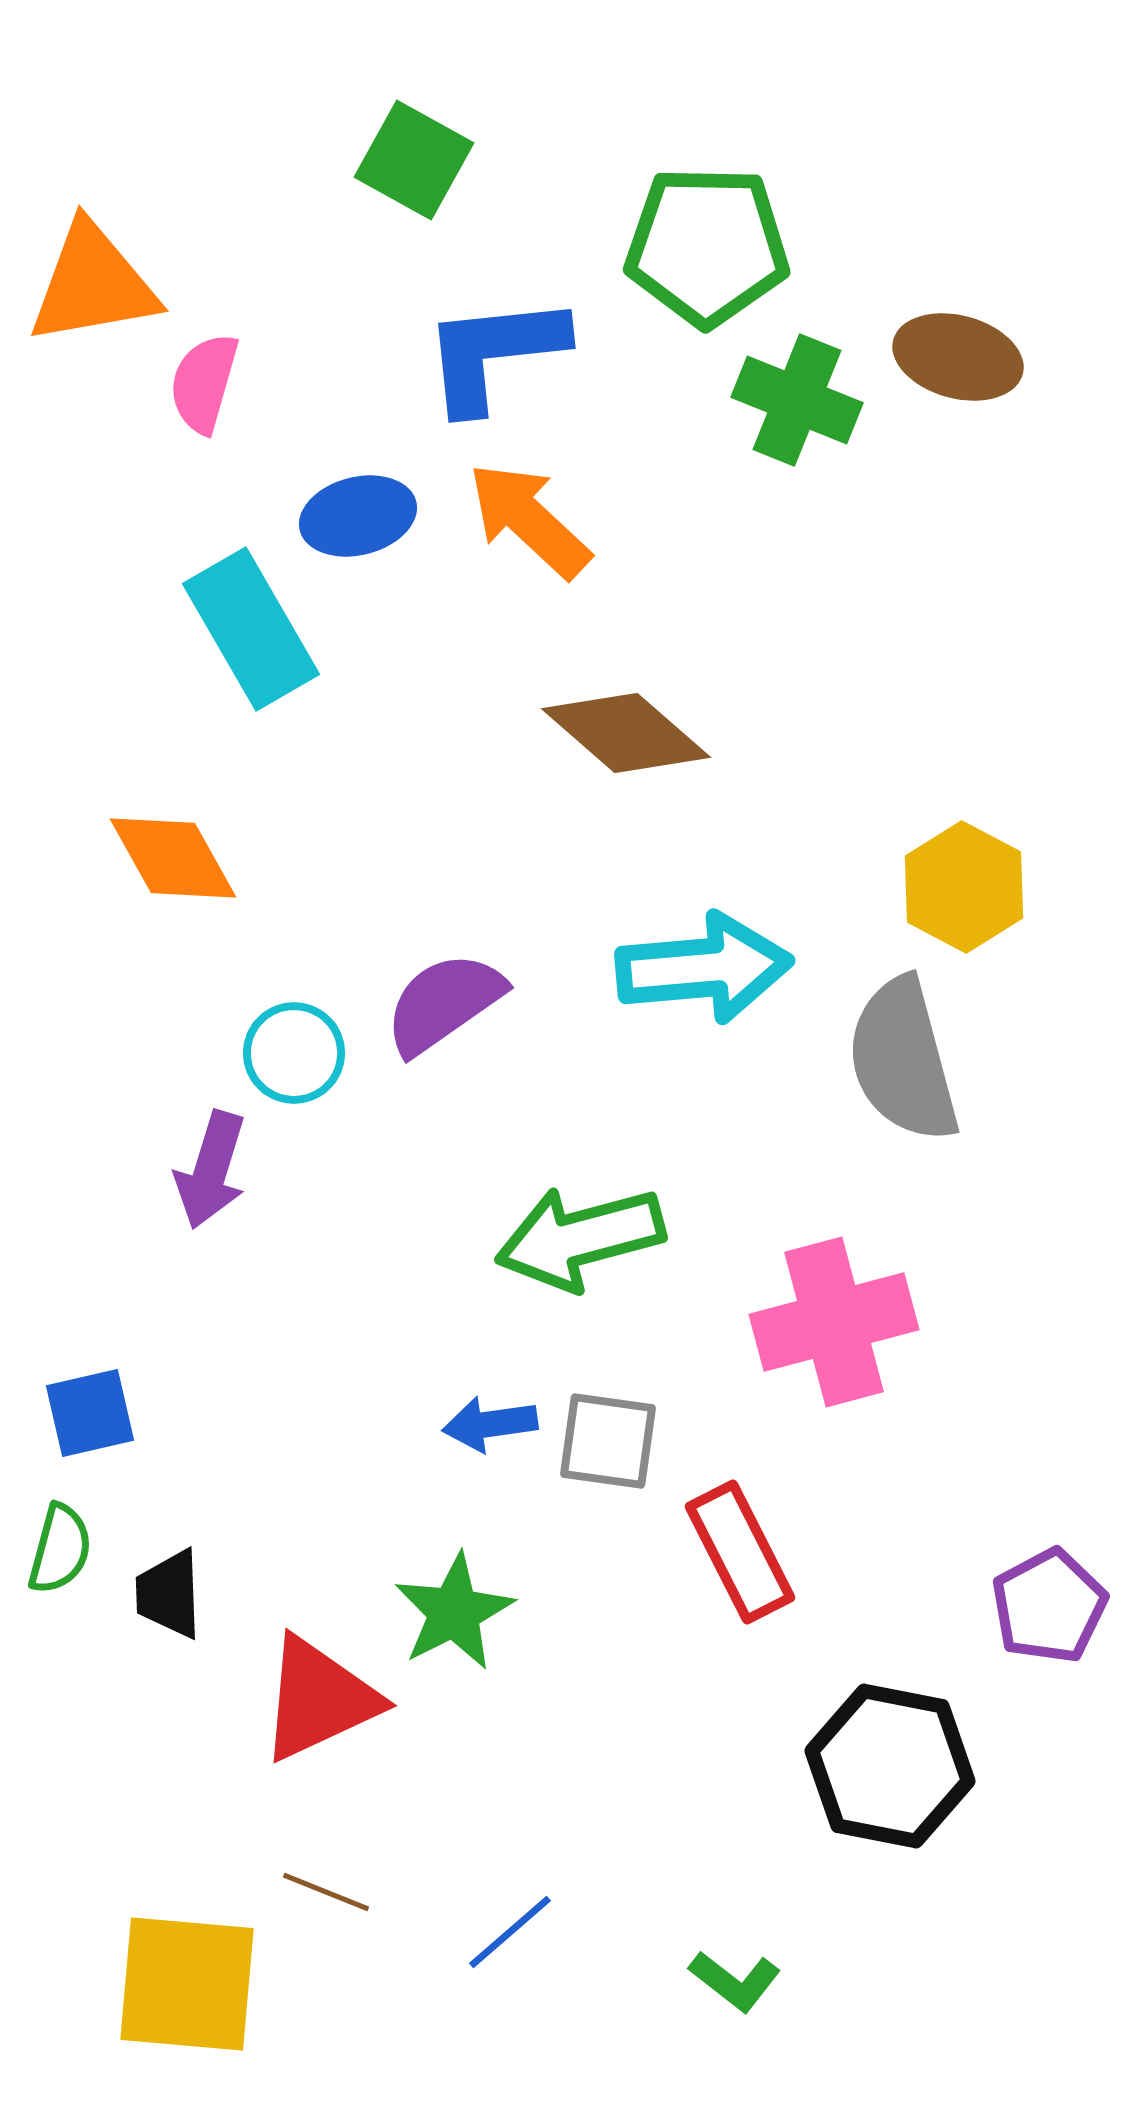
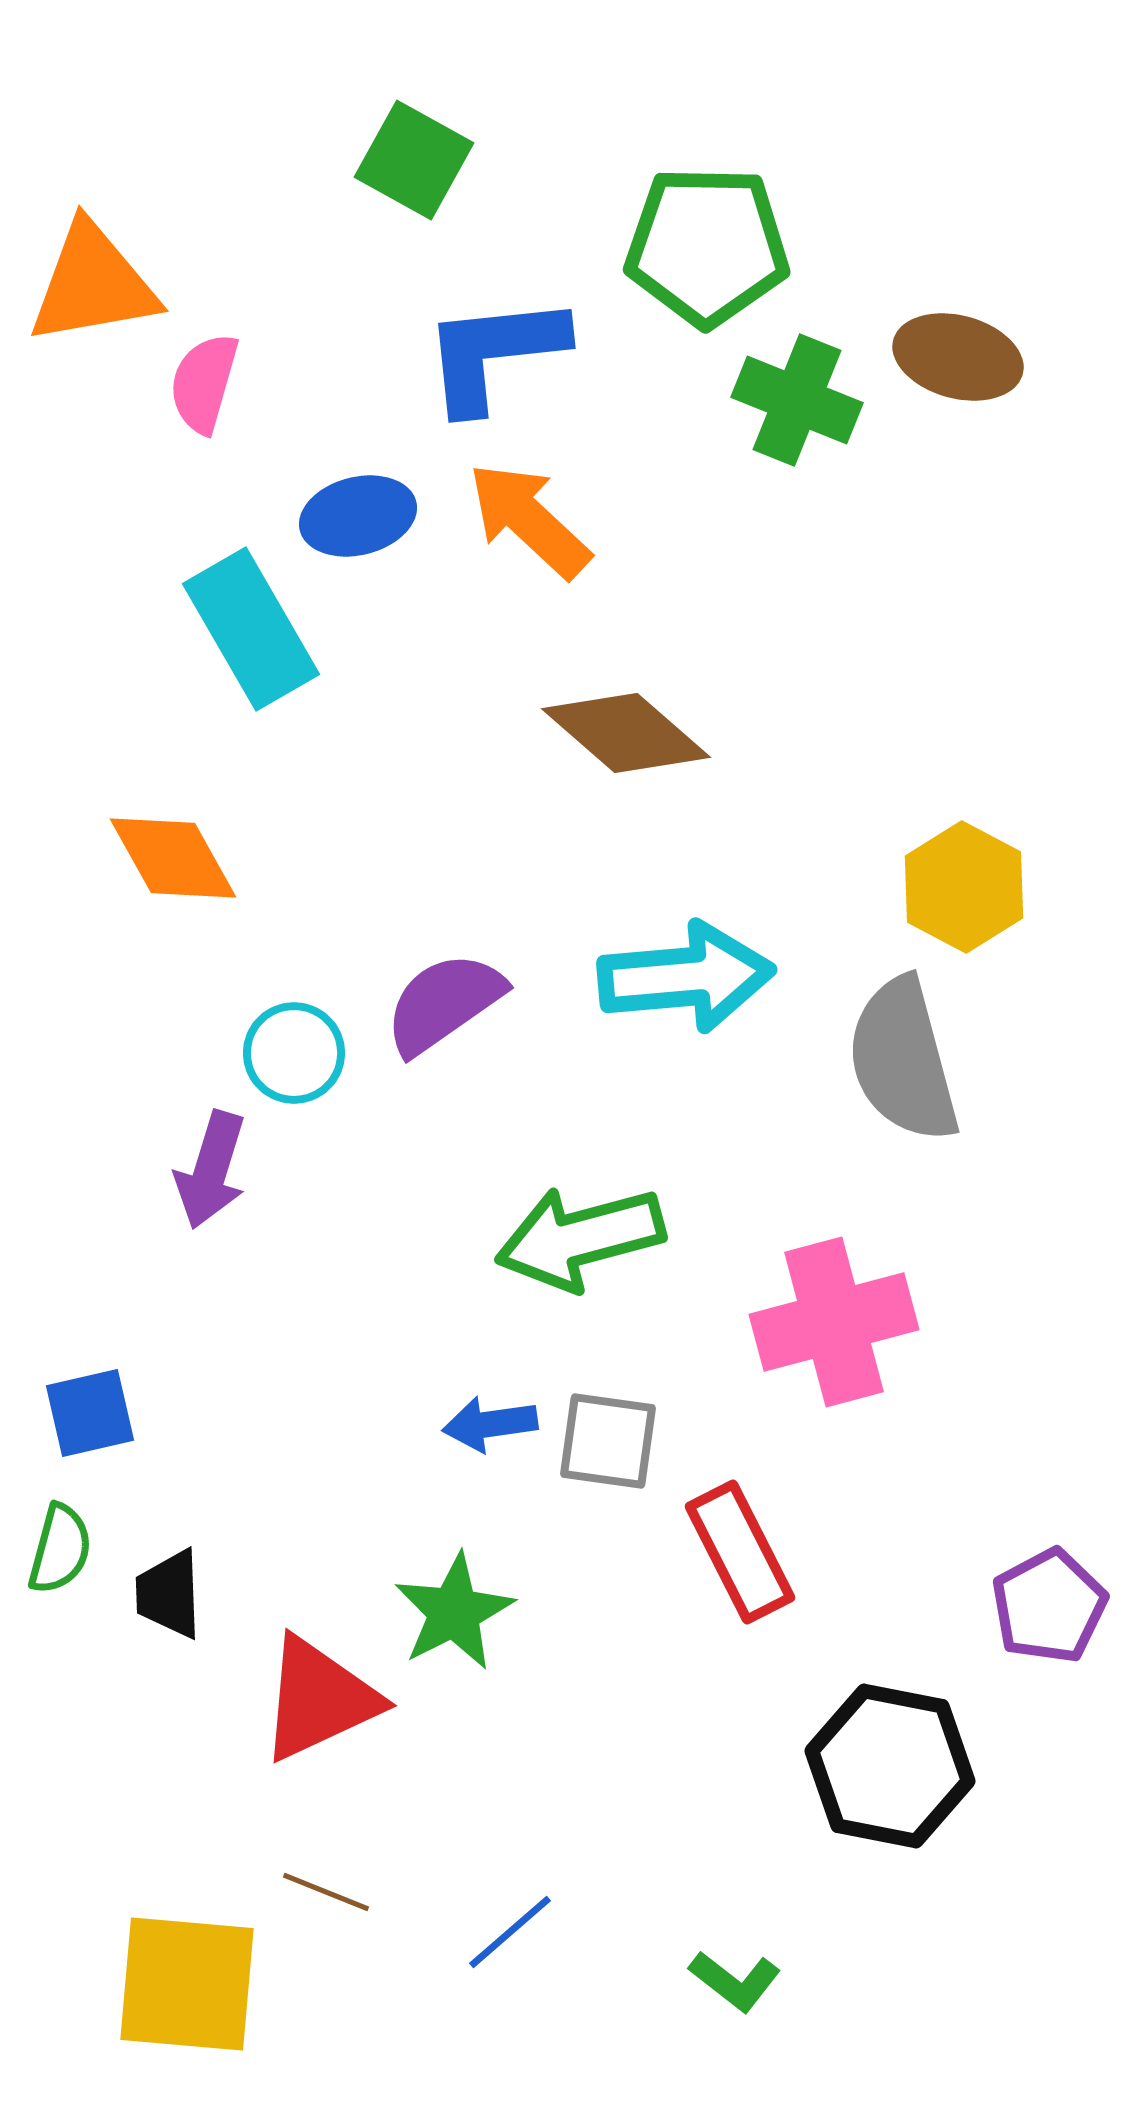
cyan arrow: moved 18 px left, 9 px down
